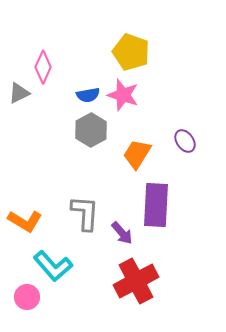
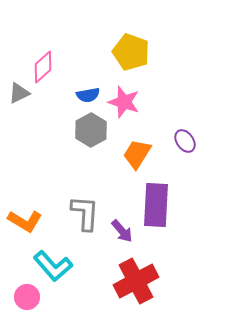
pink diamond: rotated 24 degrees clockwise
pink star: moved 1 px right, 7 px down
purple arrow: moved 2 px up
